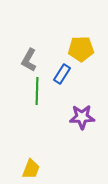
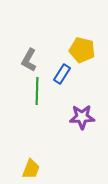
yellow pentagon: moved 1 px right, 1 px down; rotated 15 degrees clockwise
